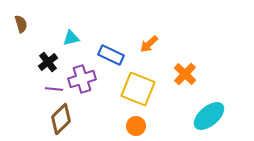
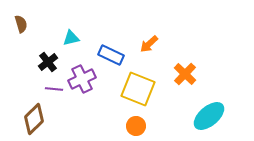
purple cross: rotated 8 degrees counterclockwise
brown diamond: moved 27 px left
